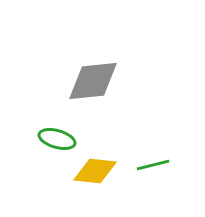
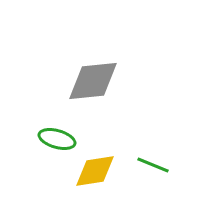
green line: rotated 36 degrees clockwise
yellow diamond: rotated 15 degrees counterclockwise
